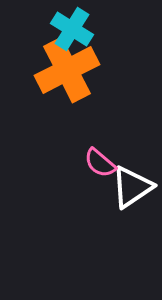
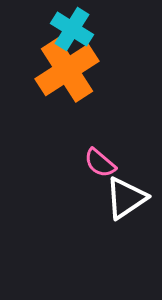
orange cross: rotated 6 degrees counterclockwise
white triangle: moved 6 px left, 11 px down
